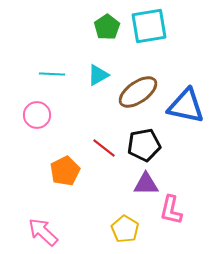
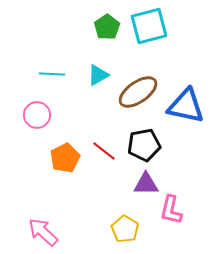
cyan square: rotated 6 degrees counterclockwise
red line: moved 3 px down
orange pentagon: moved 13 px up
